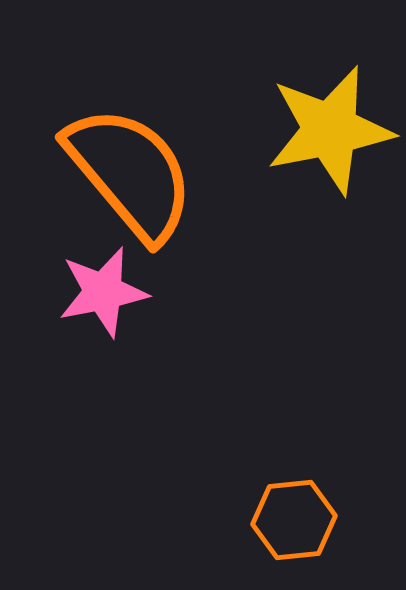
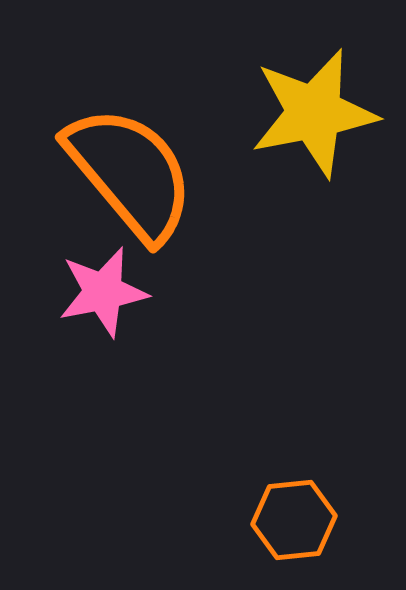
yellow star: moved 16 px left, 17 px up
